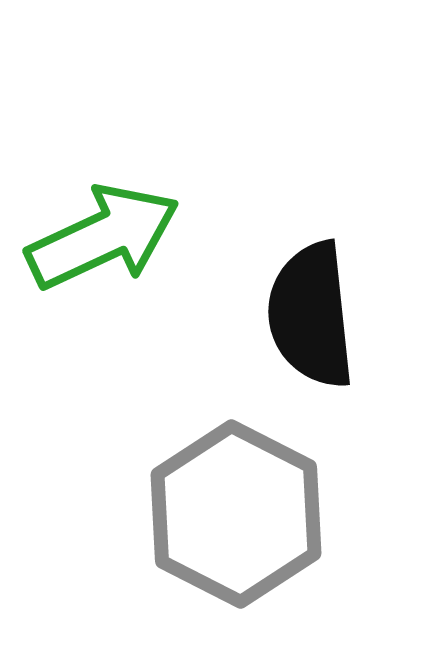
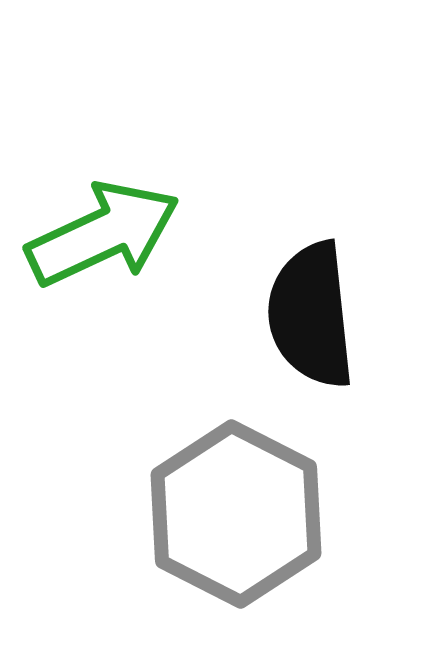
green arrow: moved 3 px up
